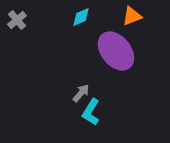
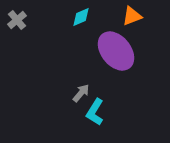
cyan L-shape: moved 4 px right
